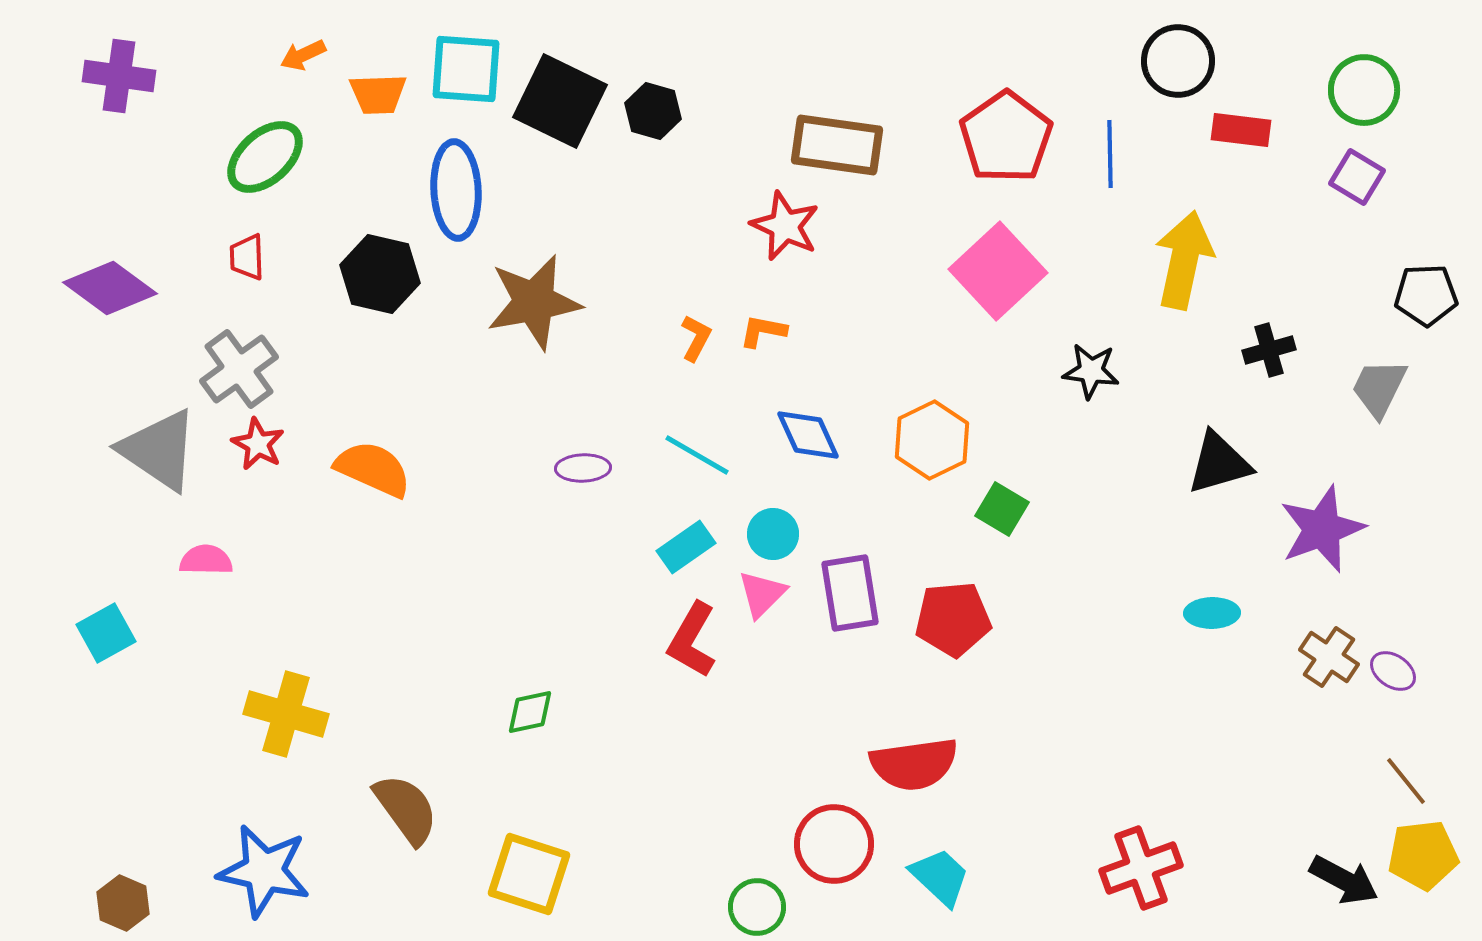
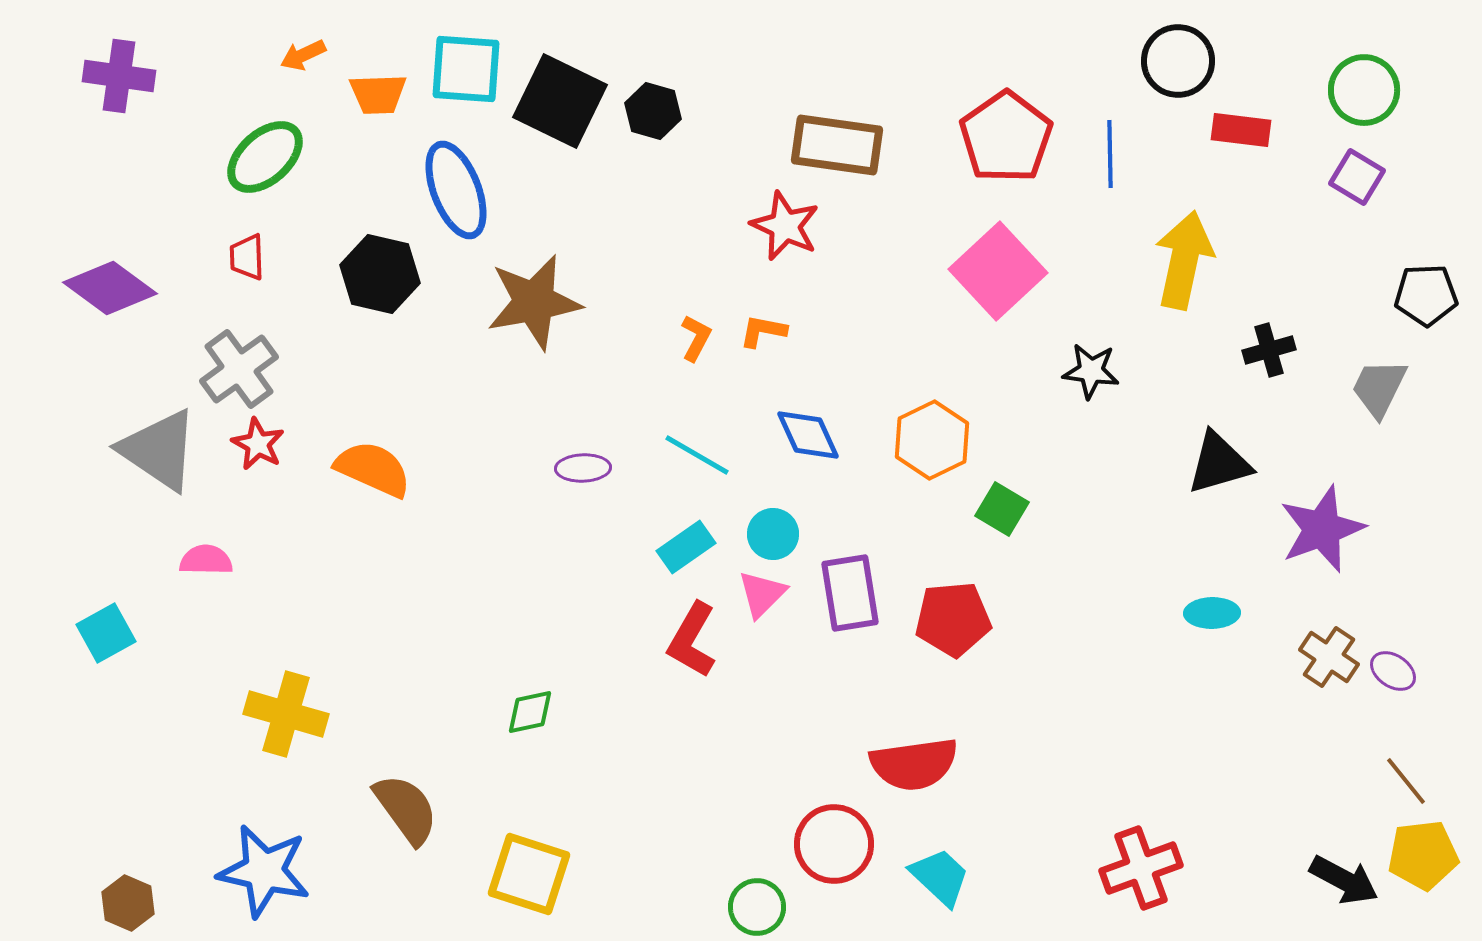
blue ellipse at (456, 190): rotated 18 degrees counterclockwise
brown hexagon at (123, 903): moved 5 px right
